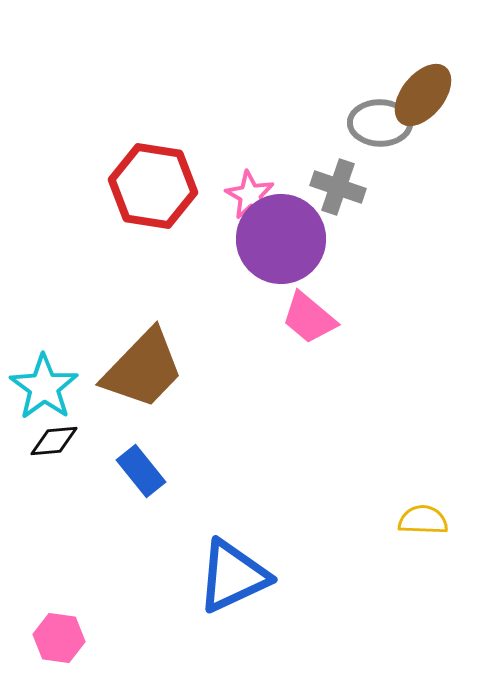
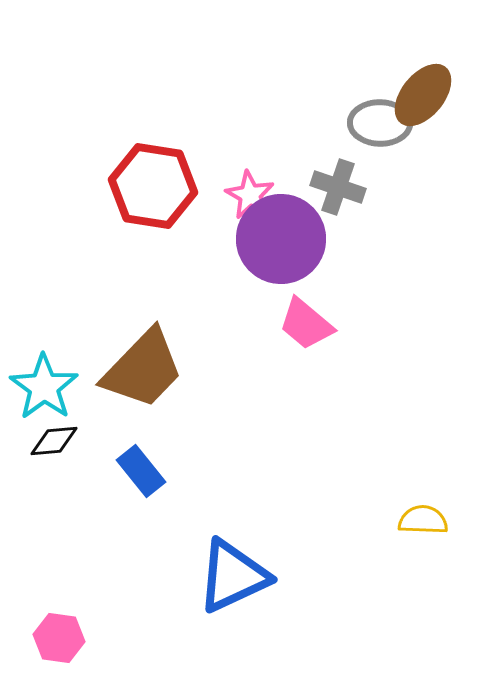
pink trapezoid: moved 3 px left, 6 px down
